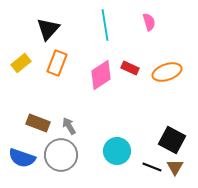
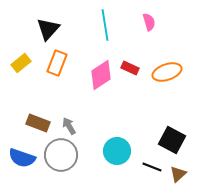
brown triangle: moved 3 px right, 7 px down; rotated 18 degrees clockwise
